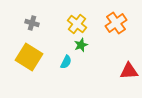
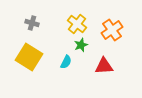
orange cross: moved 4 px left, 7 px down
red triangle: moved 25 px left, 5 px up
